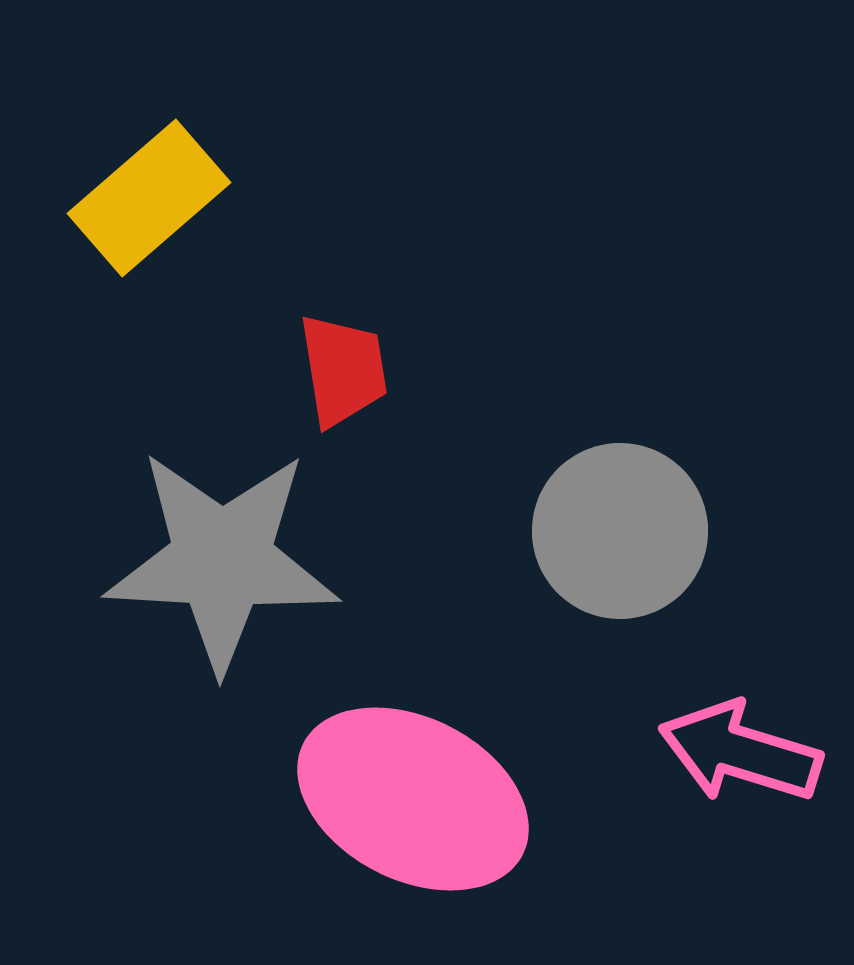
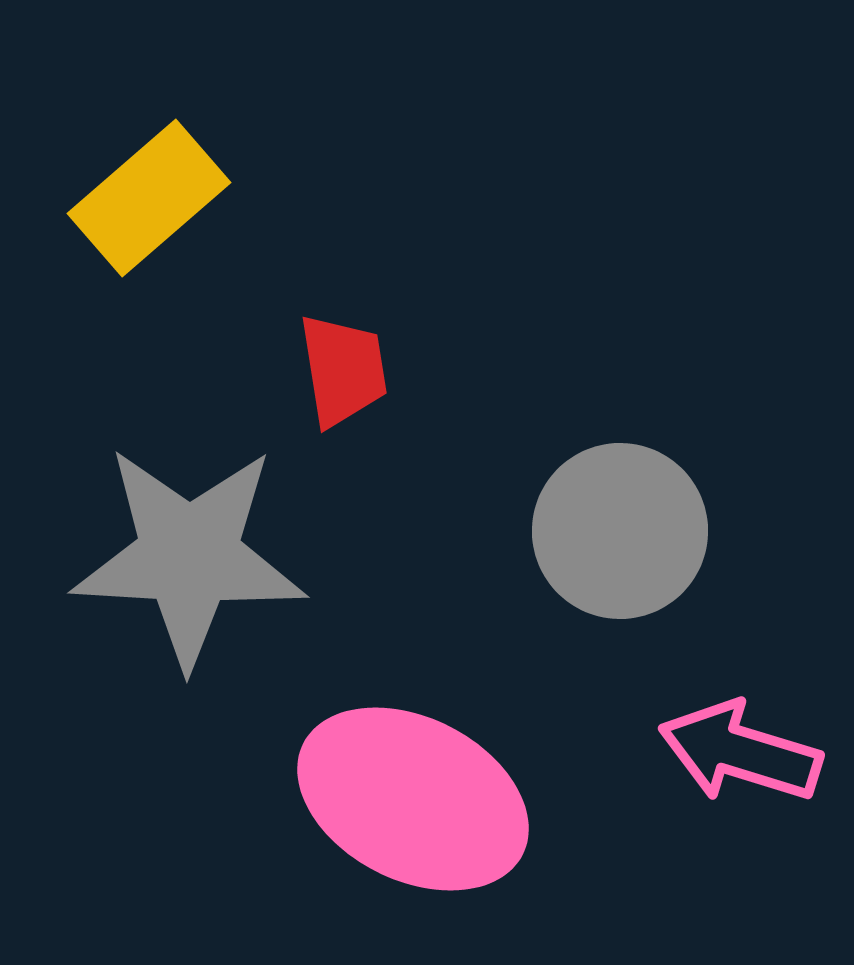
gray star: moved 33 px left, 4 px up
